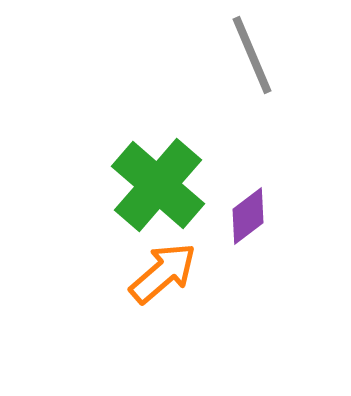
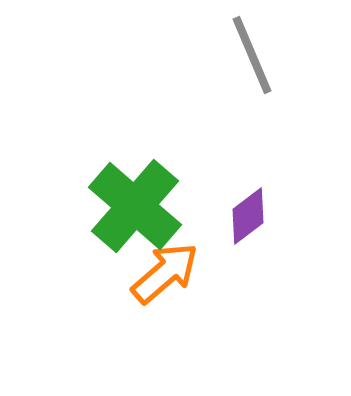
green cross: moved 23 px left, 21 px down
orange arrow: moved 2 px right
